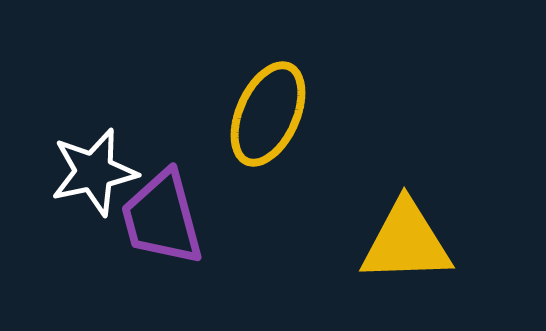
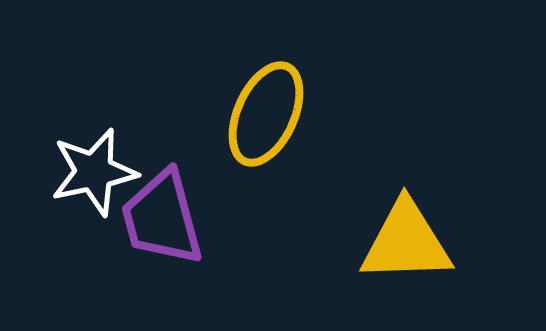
yellow ellipse: moved 2 px left
